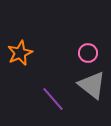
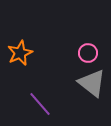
gray triangle: moved 2 px up
purple line: moved 13 px left, 5 px down
